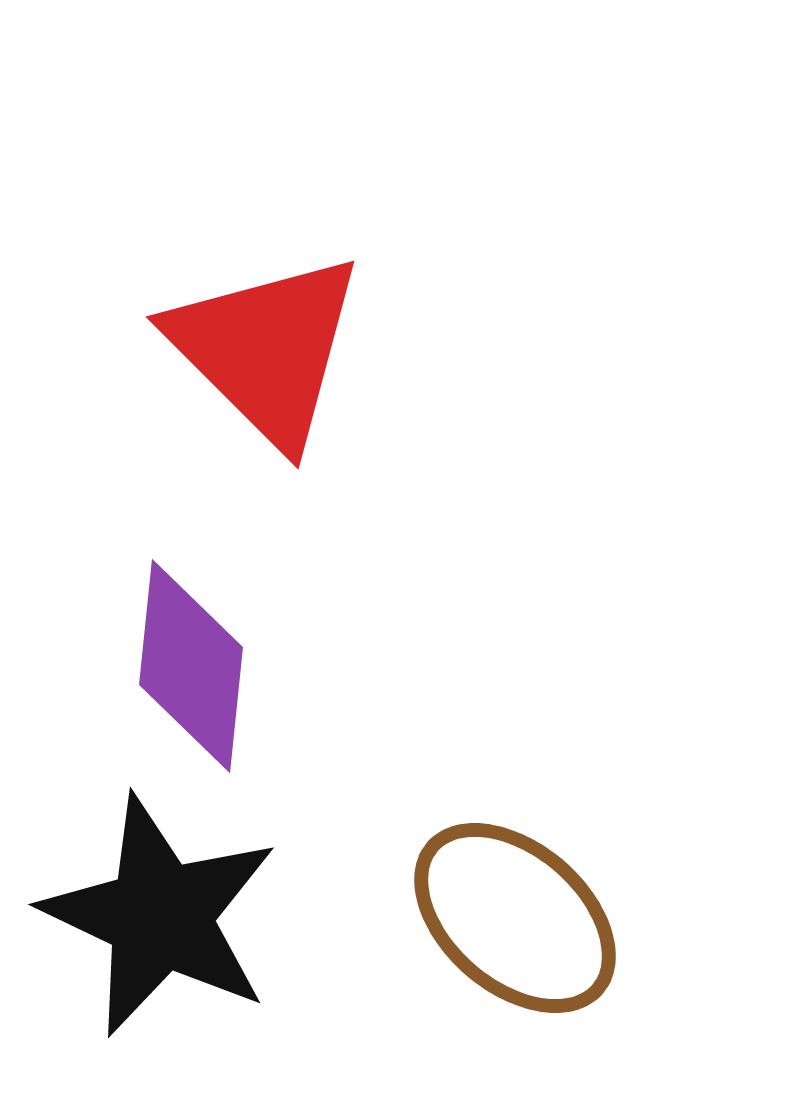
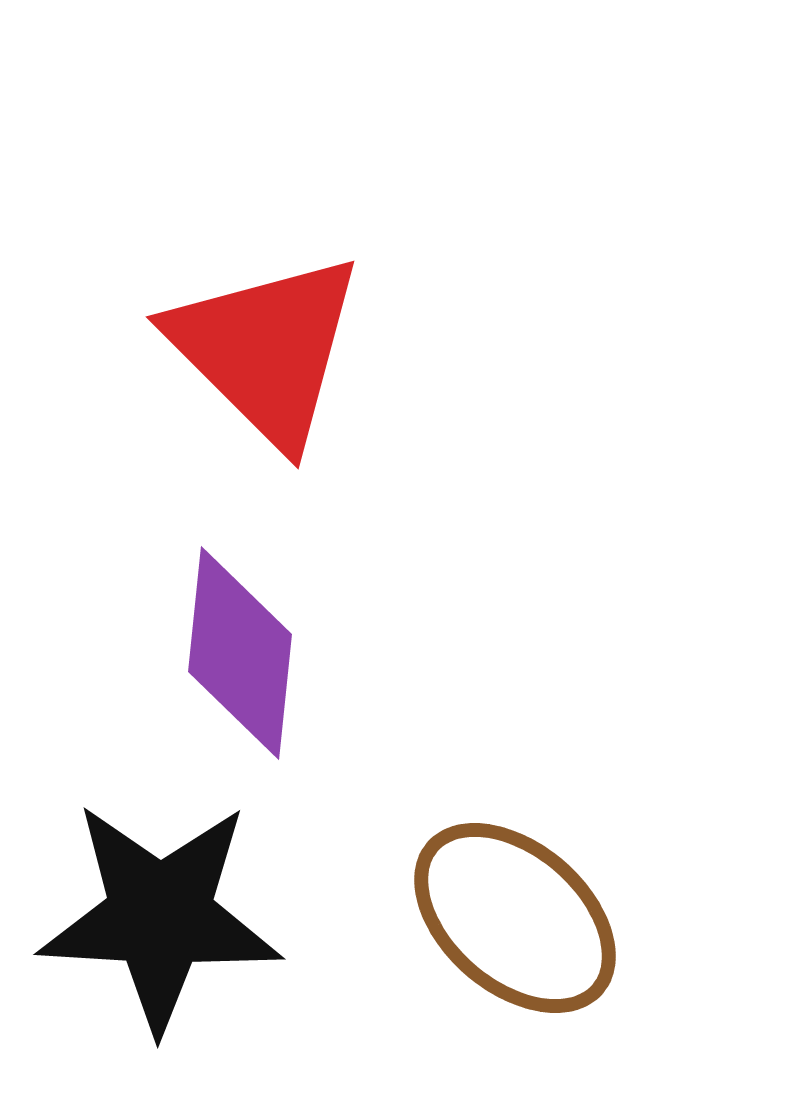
purple diamond: moved 49 px right, 13 px up
black star: rotated 22 degrees counterclockwise
